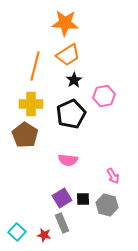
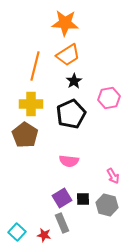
black star: moved 1 px down
pink hexagon: moved 5 px right, 2 px down
pink semicircle: moved 1 px right, 1 px down
